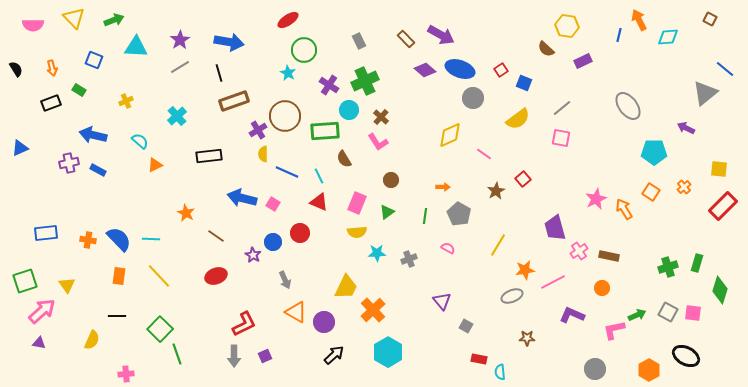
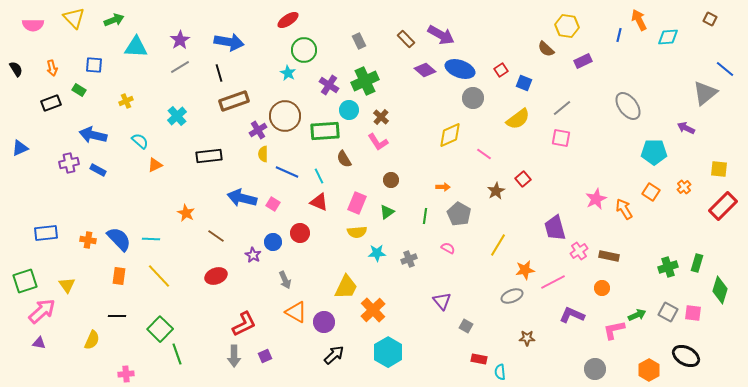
blue square at (94, 60): moved 5 px down; rotated 18 degrees counterclockwise
